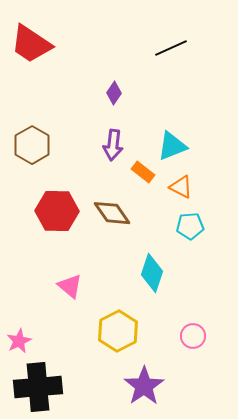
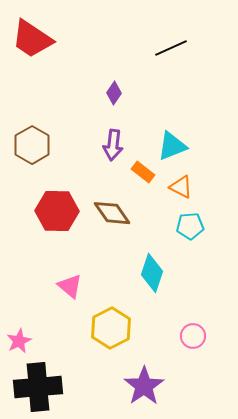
red trapezoid: moved 1 px right, 5 px up
yellow hexagon: moved 7 px left, 3 px up
